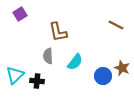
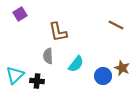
cyan semicircle: moved 1 px right, 2 px down
